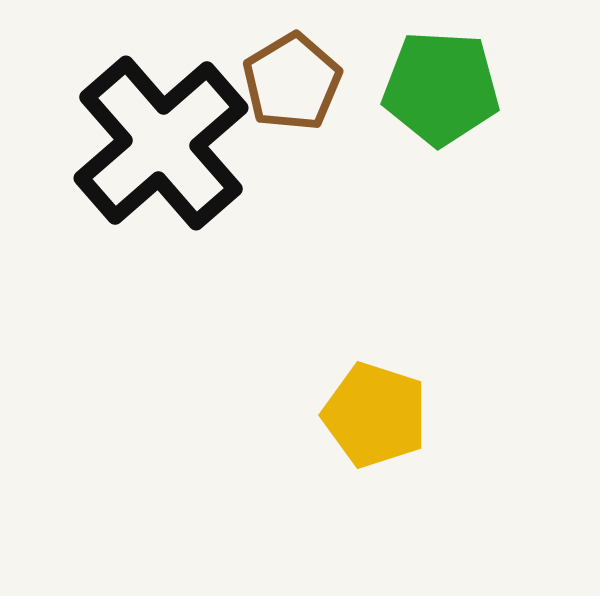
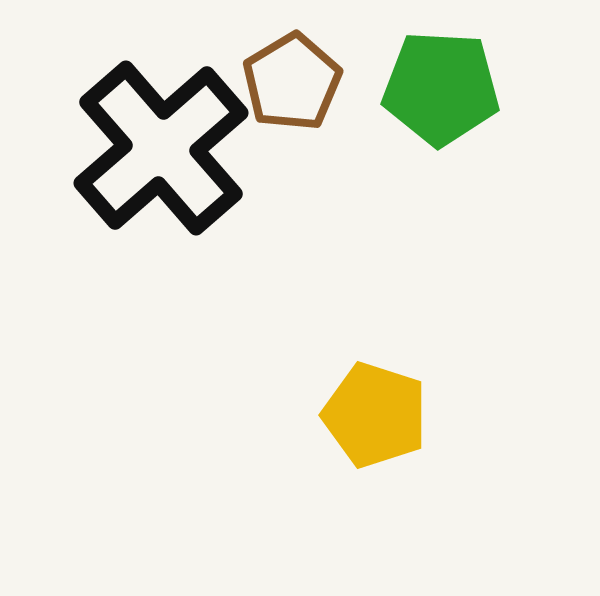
black cross: moved 5 px down
